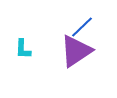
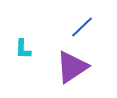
purple triangle: moved 4 px left, 16 px down
